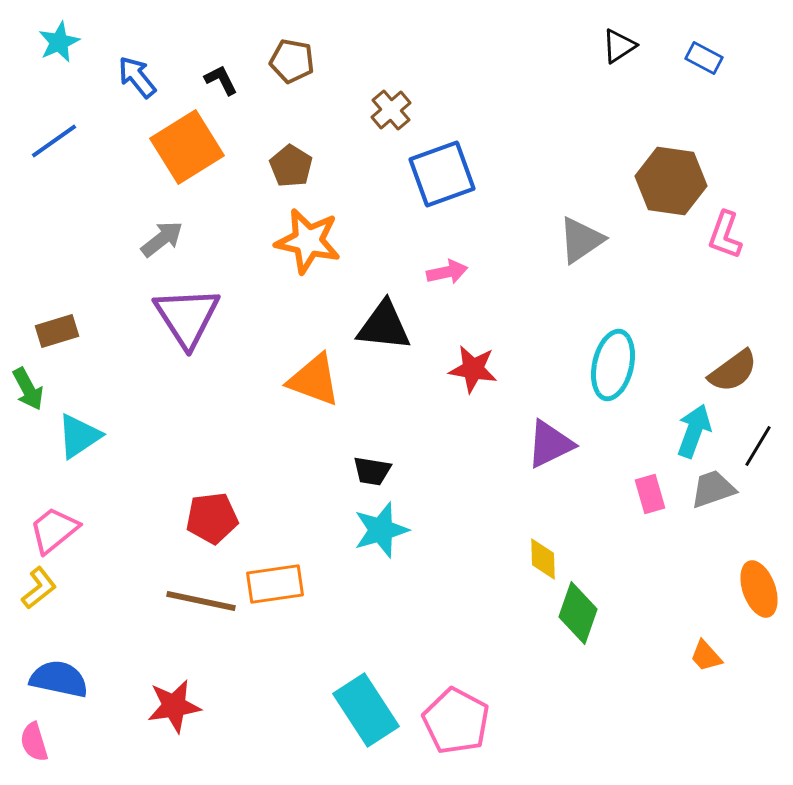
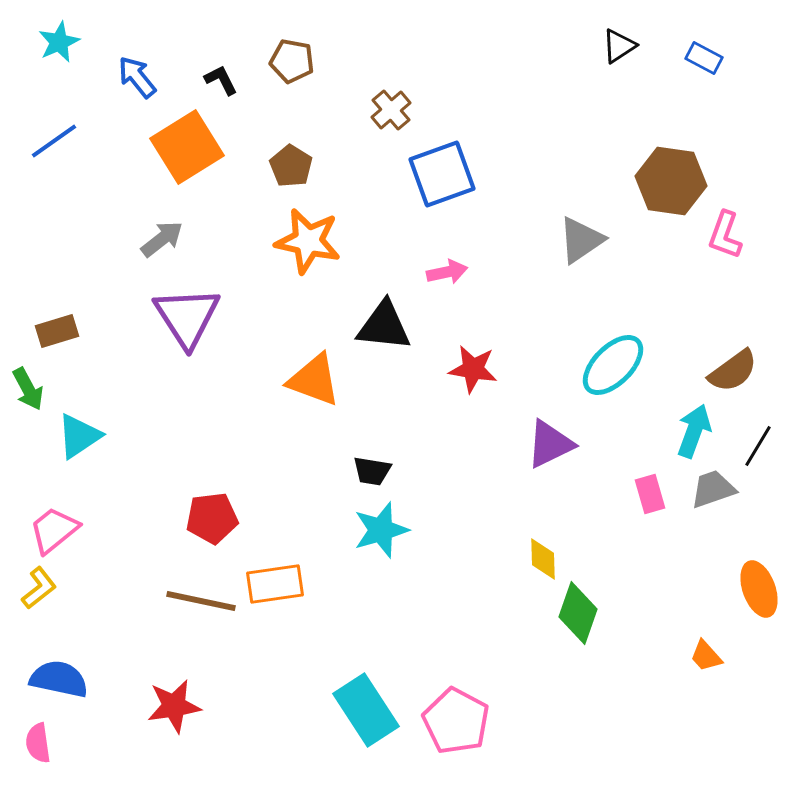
cyan ellipse at (613, 365): rotated 32 degrees clockwise
pink semicircle at (34, 742): moved 4 px right, 1 px down; rotated 9 degrees clockwise
